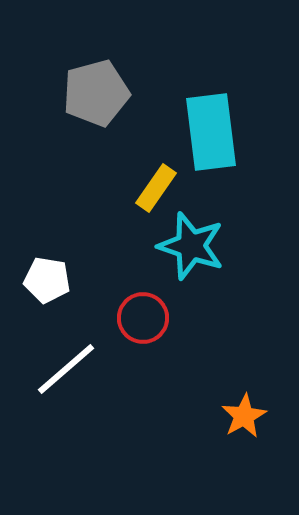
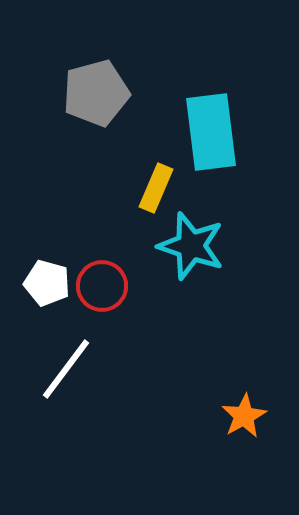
yellow rectangle: rotated 12 degrees counterclockwise
white pentagon: moved 3 px down; rotated 6 degrees clockwise
red circle: moved 41 px left, 32 px up
white line: rotated 12 degrees counterclockwise
